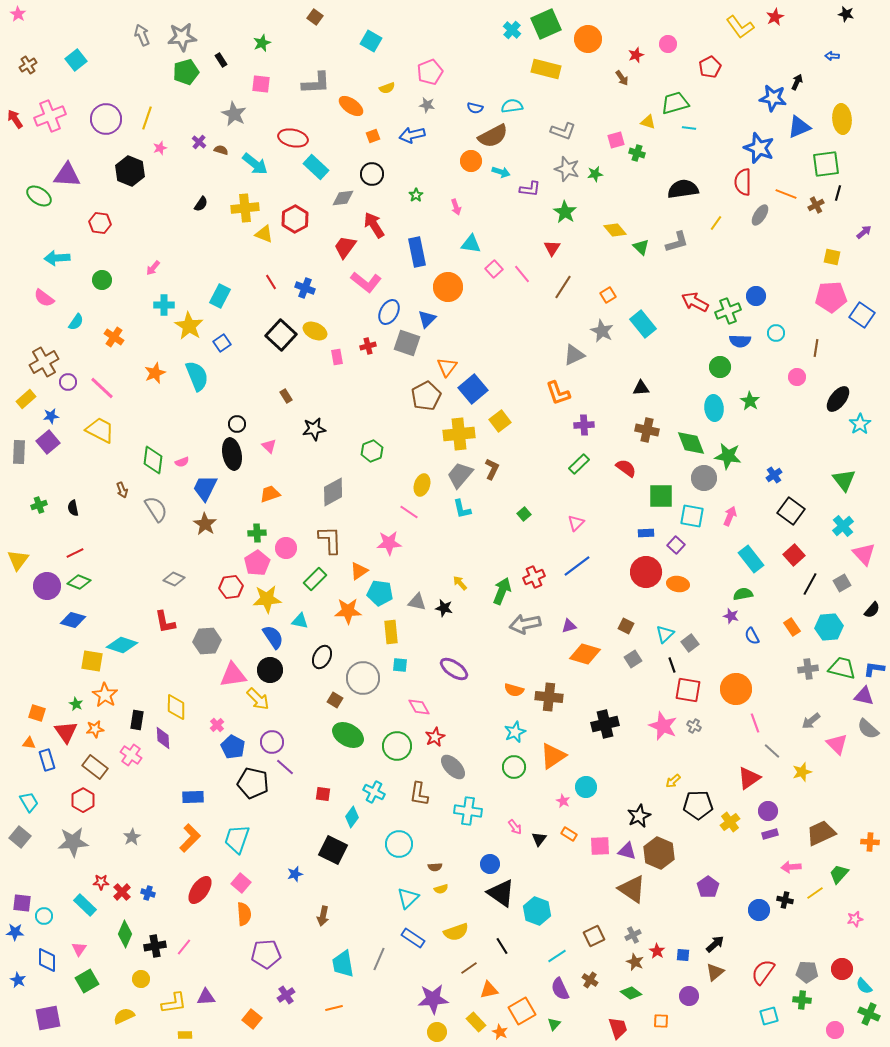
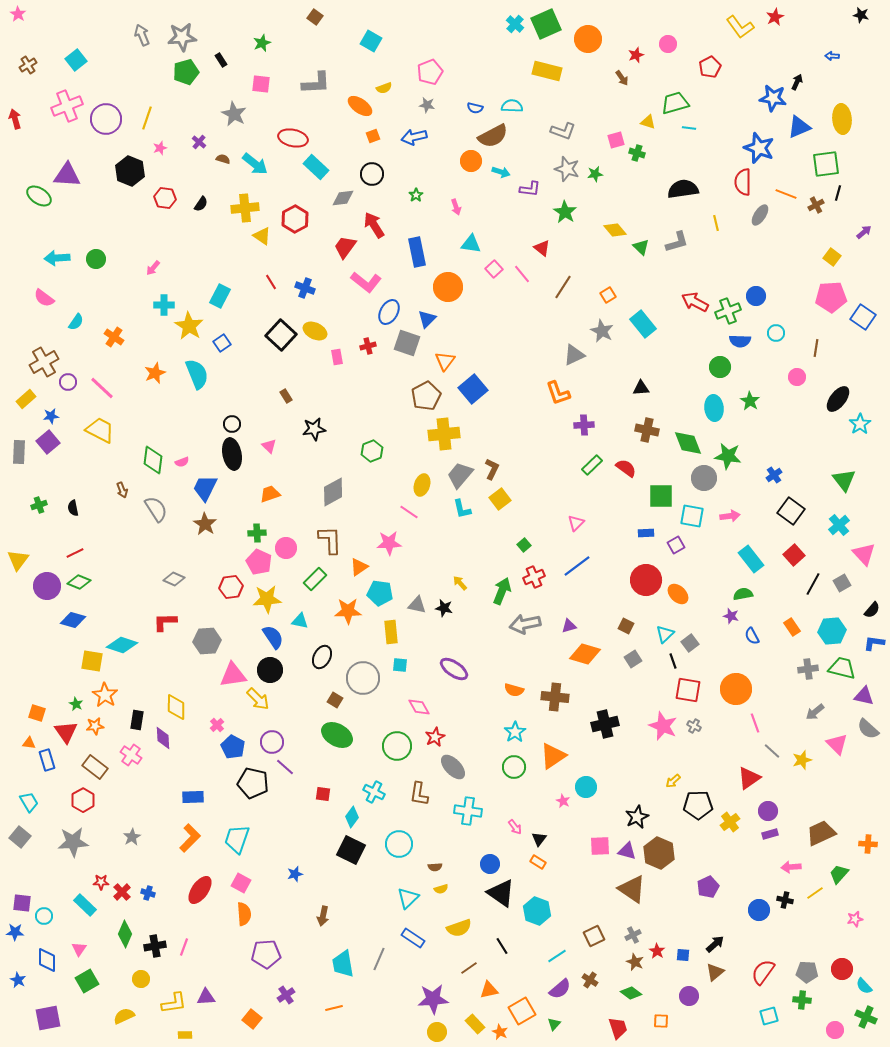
black star at (846, 14): moved 15 px right, 1 px down
cyan cross at (512, 30): moved 3 px right, 6 px up
yellow rectangle at (546, 69): moved 1 px right, 2 px down
yellow semicircle at (387, 88): moved 3 px left
orange ellipse at (351, 106): moved 9 px right
cyan semicircle at (512, 106): rotated 10 degrees clockwise
pink cross at (50, 116): moved 17 px right, 10 px up
red arrow at (15, 119): rotated 18 degrees clockwise
blue arrow at (412, 135): moved 2 px right, 2 px down
brown semicircle at (221, 150): moved 2 px right, 9 px down
red hexagon at (100, 223): moved 65 px right, 25 px up
yellow line at (716, 223): rotated 49 degrees counterclockwise
yellow triangle at (264, 234): moved 2 px left, 2 px down; rotated 12 degrees clockwise
red triangle at (552, 248): moved 10 px left; rotated 24 degrees counterclockwise
yellow square at (832, 257): rotated 24 degrees clockwise
green circle at (102, 280): moved 6 px left, 21 px up
blue square at (862, 315): moved 1 px right, 2 px down
orange triangle at (447, 367): moved 2 px left, 6 px up
cyan semicircle at (197, 376): moved 2 px up
yellow square at (500, 421): moved 78 px down
black circle at (237, 424): moved 5 px left
yellow cross at (459, 434): moved 15 px left
green diamond at (691, 443): moved 3 px left
green rectangle at (579, 464): moved 13 px right, 1 px down
green square at (524, 514): moved 31 px down
pink arrow at (730, 516): rotated 60 degrees clockwise
cyan cross at (843, 526): moved 4 px left, 1 px up
purple square at (676, 545): rotated 18 degrees clockwise
pink pentagon at (257, 563): moved 2 px right, 1 px up; rotated 15 degrees counterclockwise
orange triangle at (359, 571): moved 4 px up
red circle at (646, 572): moved 8 px down
orange ellipse at (678, 584): moved 10 px down; rotated 35 degrees clockwise
black line at (810, 584): moved 3 px right
gray triangle at (417, 602): moved 3 px down
red L-shape at (165, 622): rotated 100 degrees clockwise
cyan hexagon at (829, 627): moved 3 px right, 4 px down
black line at (672, 665): moved 1 px right, 4 px up
blue L-shape at (874, 669): moved 26 px up
brown cross at (549, 697): moved 6 px right
gray arrow at (811, 721): moved 4 px right, 9 px up
orange star at (95, 729): moved 3 px up
cyan star at (515, 732): rotated 10 degrees counterclockwise
green ellipse at (348, 735): moved 11 px left
yellow star at (802, 772): moved 12 px up
black star at (639, 816): moved 2 px left, 1 px down
orange rectangle at (569, 834): moved 31 px left, 28 px down
orange cross at (870, 842): moved 2 px left, 2 px down
black square at (333, 850): moved 18 px right
pink square at (241, 883): rotated 12 degrees counterclockwise
purple pentagon at (708, 887): rotated 10 degrees clockwise
yellow semicircle at (456, 932): moved 3 px right, 4 px up
pink line at (184, 947): rotated 18 degrees counterclockwise
purple semicircle at (560, 989): rotated 105 degrees counterclockwise
green cross at (869, 1014): moved 3 px left, 3 px down
yellow rectangle at (476, 1022): moved 1 px left, 2 px down
